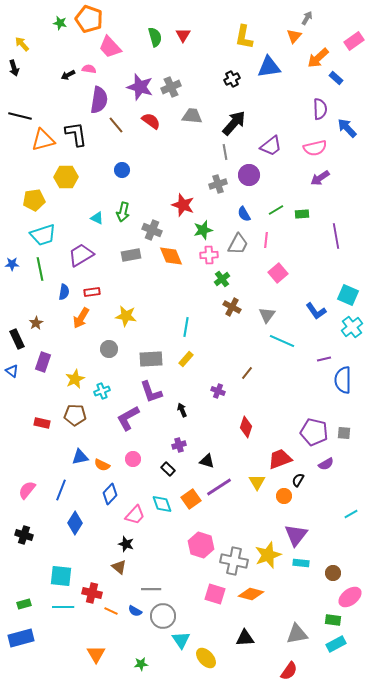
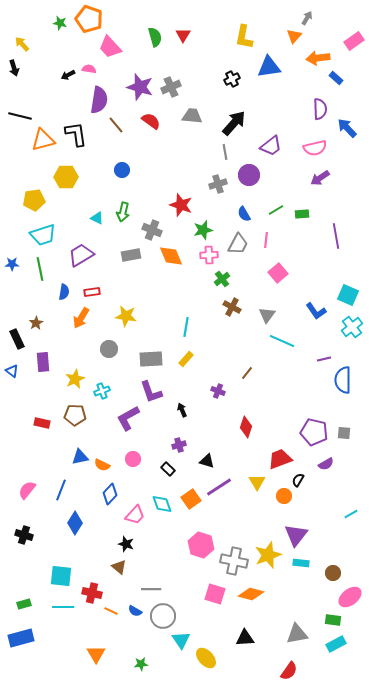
orange arrow at (318, 58): rotated 35 degrees clockwise
red star at (183, 205): moved 2 px left
purple rectangle at (43, 362): rotated 24 degrees counterclockwise
